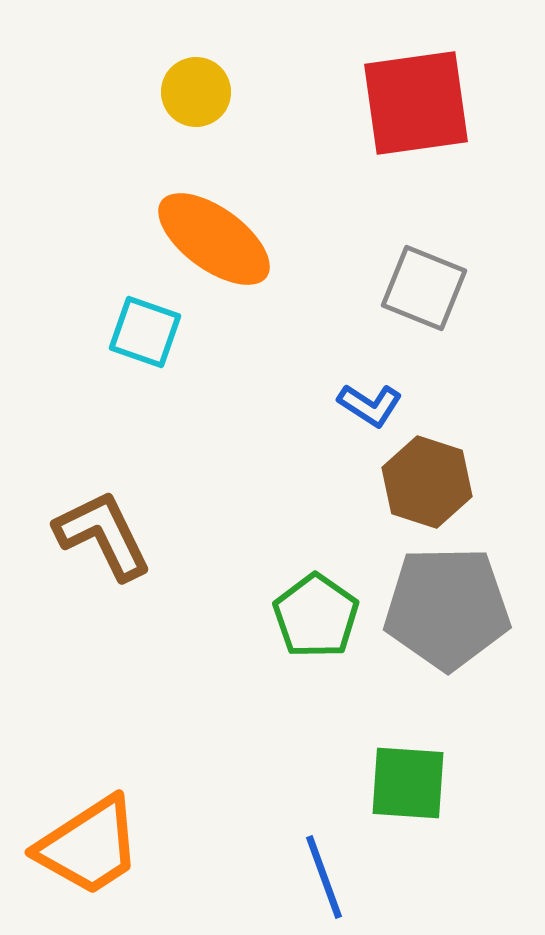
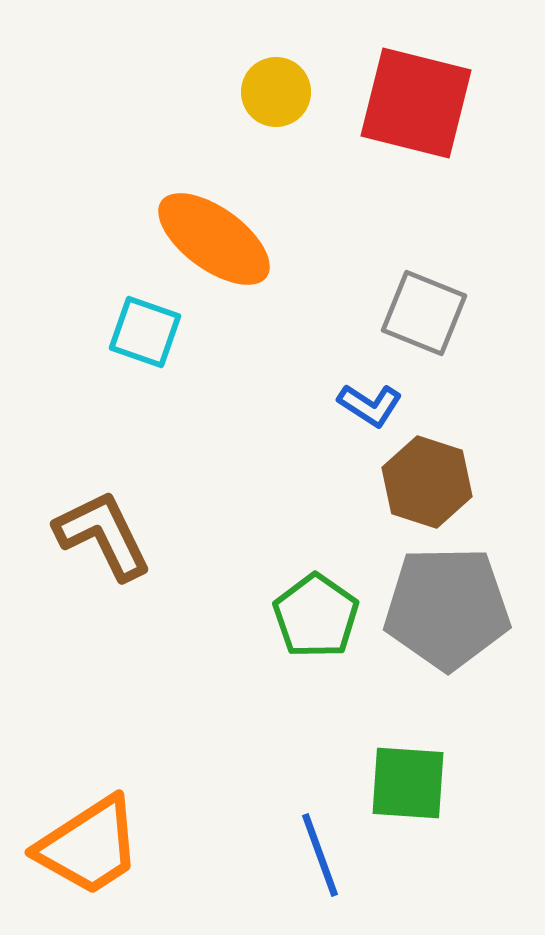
yellow circle: moved 80 px right
red square: rotated 22 degrees clockwise
gray square: moved 25 px down
blue line: moved 4 px left, 22 px up
